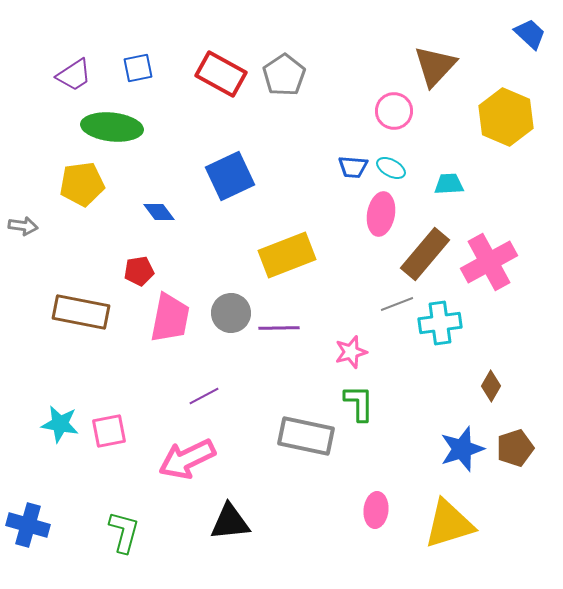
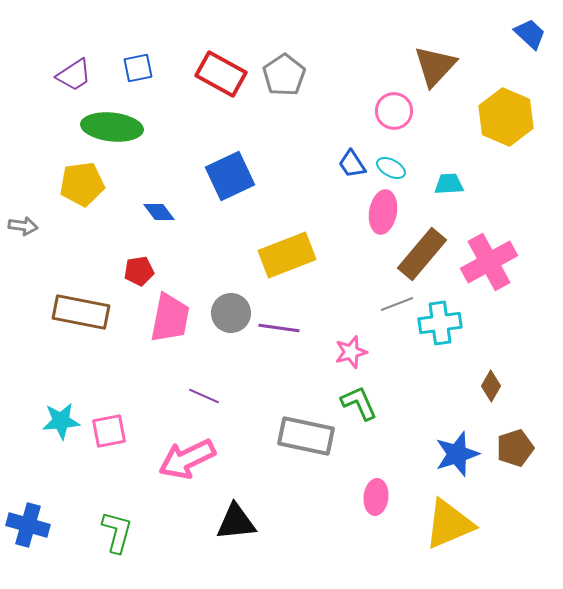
blue trapezoid at (353, 167): moved 1 px left, 3 px up; rotated 52 degrees clockwise
pink ellipse at (381, 214): moved 2 px right, 2 px up
brown rectangle at (425, 254): moved 3 px left
purple line at (279, 328): rotated 9 degrees clockwise
purple line at (204, 396): rotated 52 degrees clockwise
green L-shape at (359, 403): rotated 24 degrees counterclockwise
cyan star at (60, 424): moved 1 px right, 3 px up; rotated 15 degrees counterclockwise
blue star at (462, 449): moved 5 px left, 5 px down
pink ellipse at (376, 510): moved 13 px up
black triangle at (230, 522): moved 6 px right
yellow triangle at (449, 524): rotated 6 degrees counterclockwise
green L-shape at (124, 532): moved 7 px left
